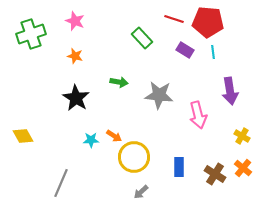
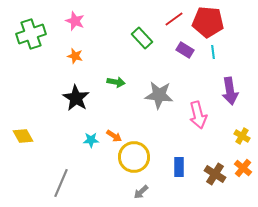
red line: rotated 54 degrees counterclockwise
green arrow: moved 3 px left
